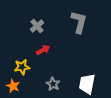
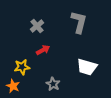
white trapezoid: moved 17 px up; rotated 85 degrees counterclockwise
